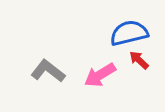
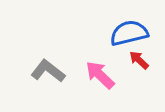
pink arrow: rotated 76 degrees clockwise
